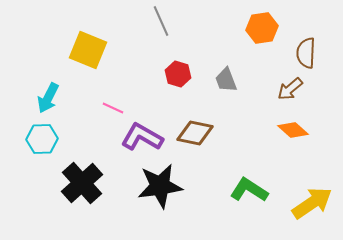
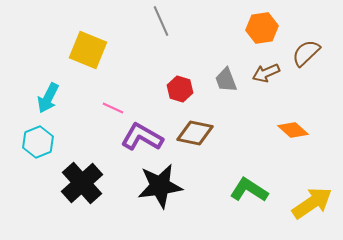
brown semicircle: rotated 44 degrees clockwise
red hexagon: moved 2 px right, 15 px down
brown arrow: moved 24 px left, 16 px up; rotated 16 degrees clockwise
cyan hexagon: moved 4 px left, 3 px down; rotated 20 degrees counterclockwise
